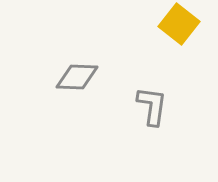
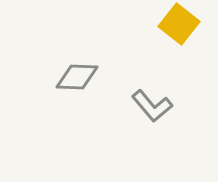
gray L-shape: rotated 132 degrees clockwise
